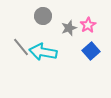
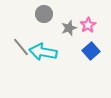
gray circle: moved 1 px right, 2 px up
